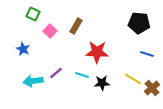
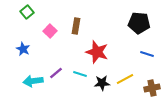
green square: moved 6 px left, 2 px up; rotated 24 degrees clockwise
brown rectangle: rotated 21 degrees counterclockwise
red star: rotated 15 degrees clockwise
cyan line: moved 2 px left, 1 px up
yellow line: moved 8 px left; rotated 60 degrees counterclockwise
brown cross: rotated 28 degrees clockwise
